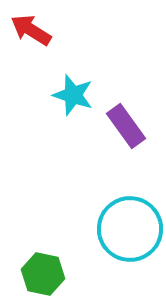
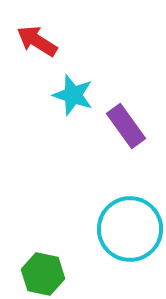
red arrow: moved 6 px right, 11 px down
